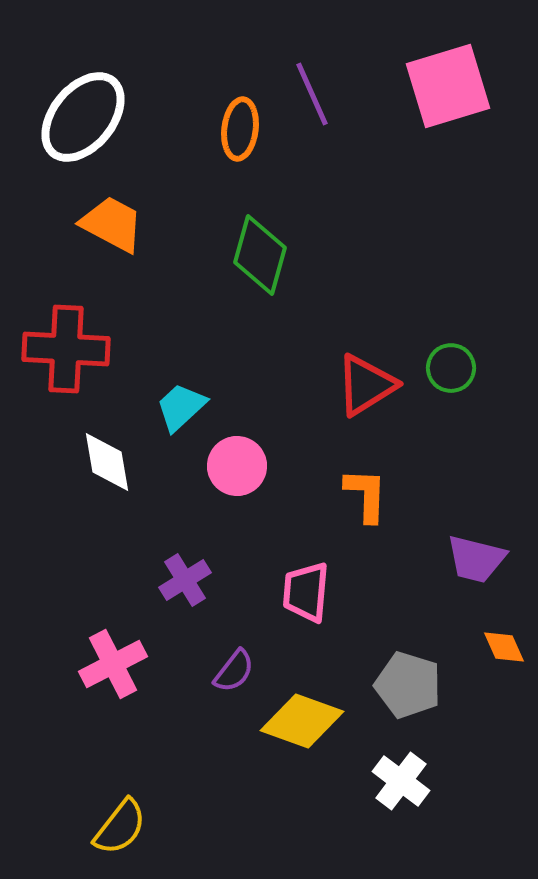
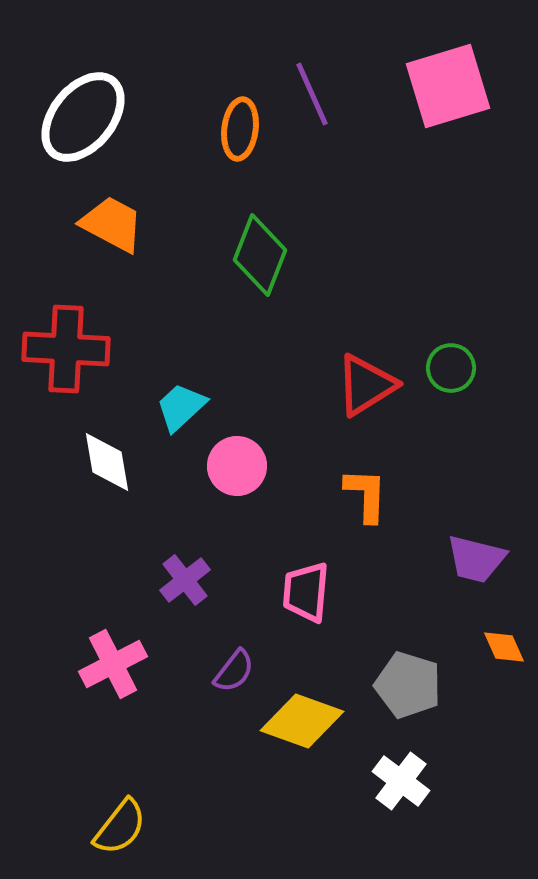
green diamond: rotated 6 degrees clockwise
purple cross: rotated 6 degrees counterclockwise
